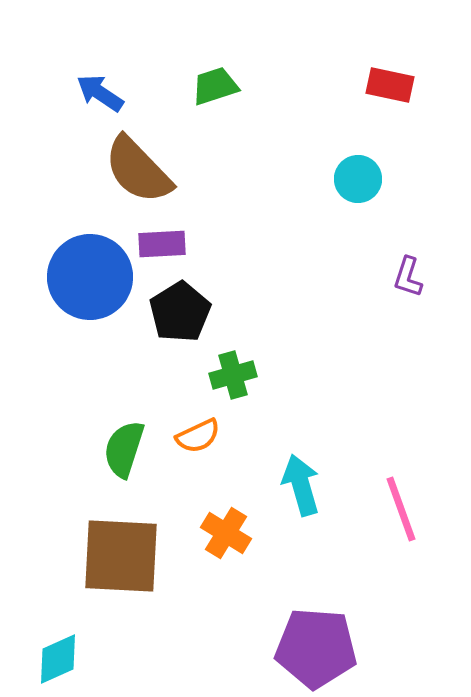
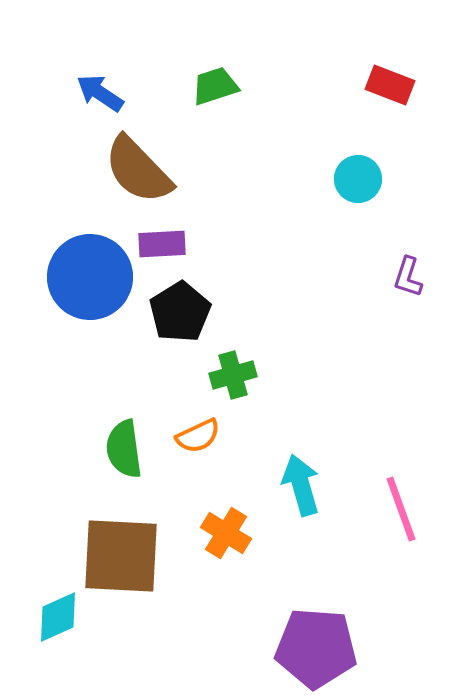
red rectangle: rotated 9 degrees clockwise
green semicircle: rotated 26 degrees counterclockwise
cyan diamond: moved 42 px up
